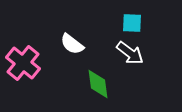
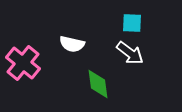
white semicircle: rotated 25 degrees counterclockwise
